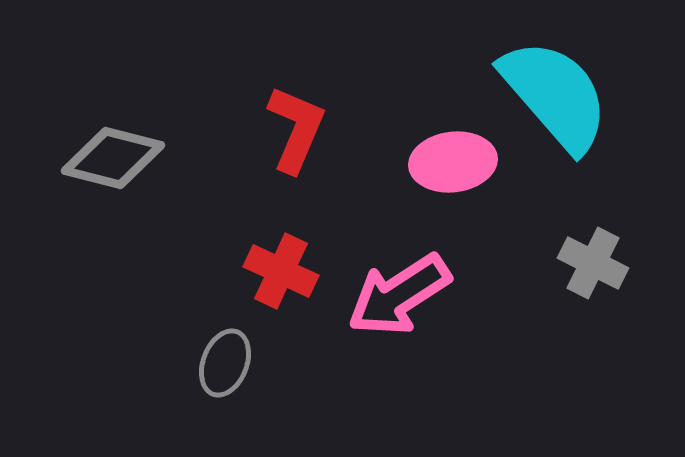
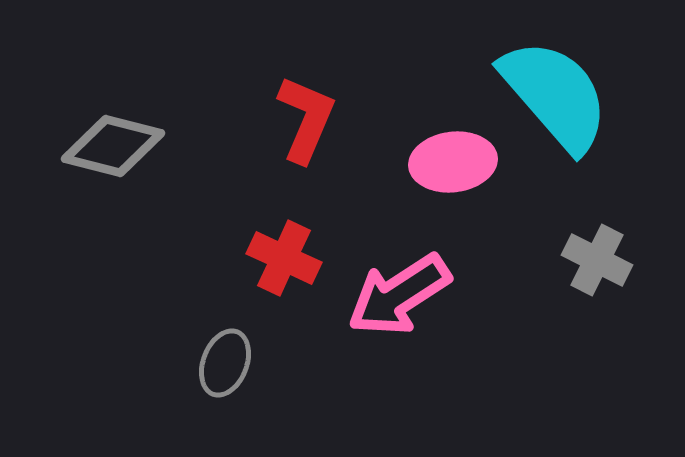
red L-shape: moved 10 px right, 10 px up
gray diamond: moved 12 px up
gray cross: moved 4 px right, 3 px up
red cross: moved 3 px right, 13 px up
